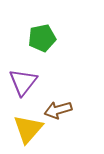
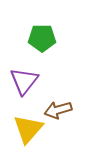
green pentagon: rotated 12 degrees clockwise
purple triangle: moved 1 px right, 1 px up
